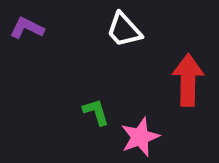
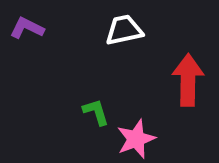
white trapezoid: rotated 120 degrees clockwise
pink star: moved 4 px left, 2 px down
